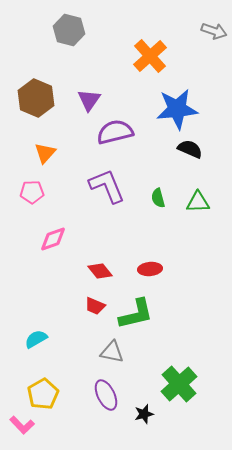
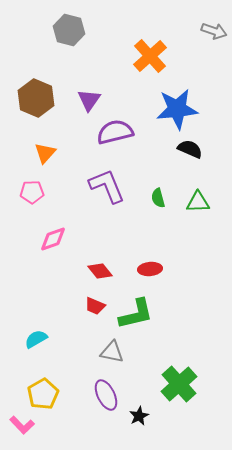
black star: moved 5 px left, 2 px down; rotated 12 degrees counterclockwise
